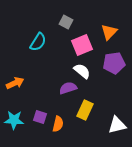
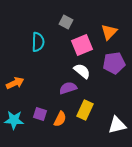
cyan semicircle: rotated 30 degrees counterclockwise
purple square: moved 3 px up
orange semicircle: moved 2 px right, 5 px up; rotated 14 degrees clockwise
